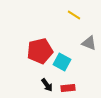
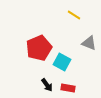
red pentagon: moved 1 px left, 3 px up; rotated 10 degrees counterclockwise
red rectangle: rotated 16 degrees clockwise
